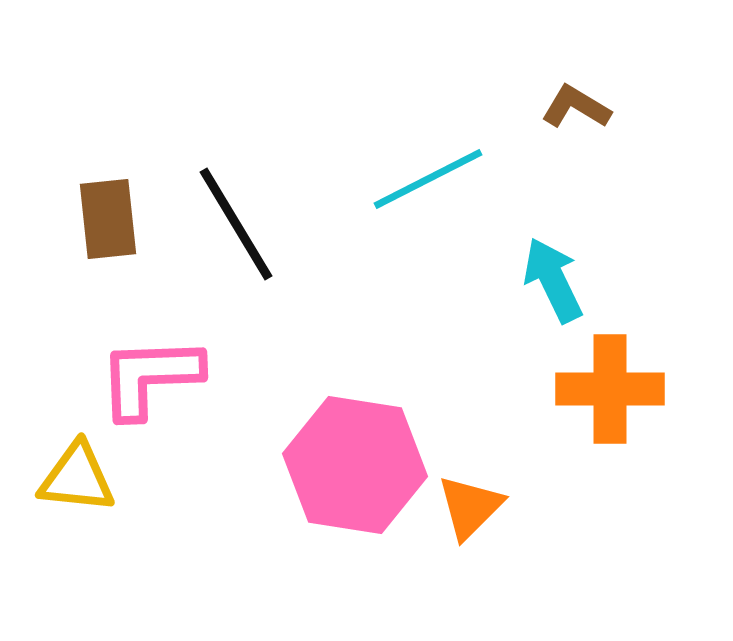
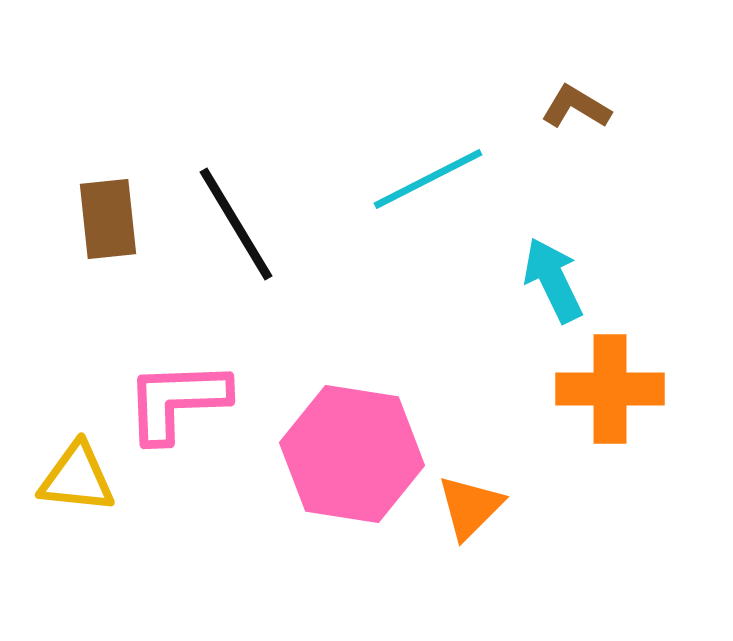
pink L-shape: moved 27 px right, 24 px down
pink hexagon: moved 3 px left, 11 px up
